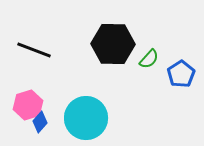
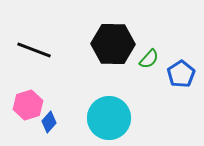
cyan circle: moved 23 px right
blue diamond: moved 9 px right
